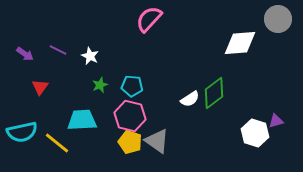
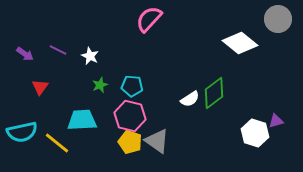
white diamond: rotated 44 degrees clockwise
